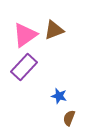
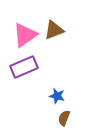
purple rectangle: rotated 24 degrees clockwise
blue star: moved 2 px left
brown semicircle: moved 5 px left
